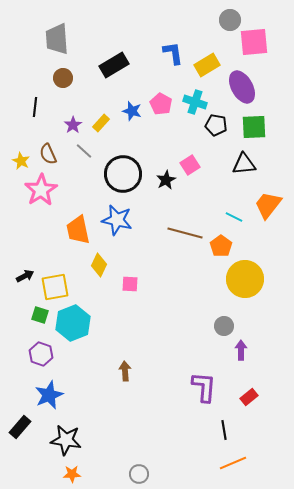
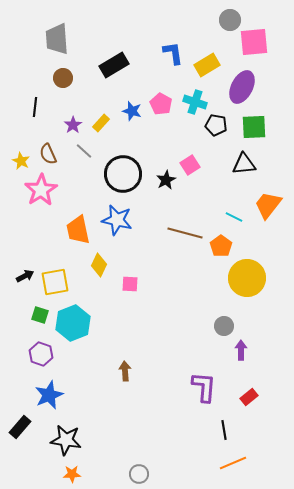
purple ellipse at (242, 87): rotated 56 degrees clockwise
yellow circle at (245, 279): moved 2 px right, 1 px up
yellow square at (55, 287): moved 5 px up
